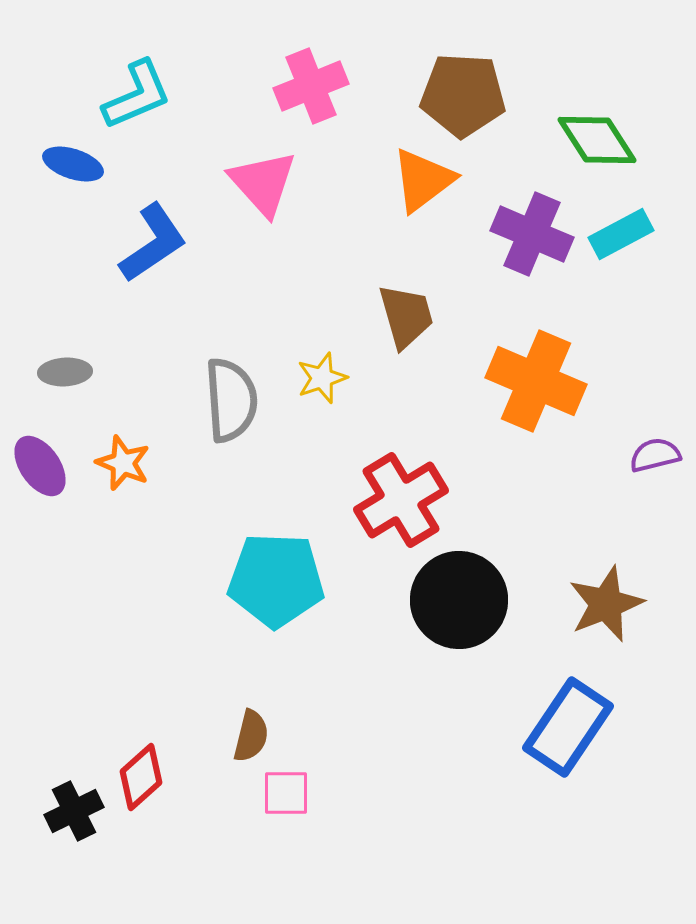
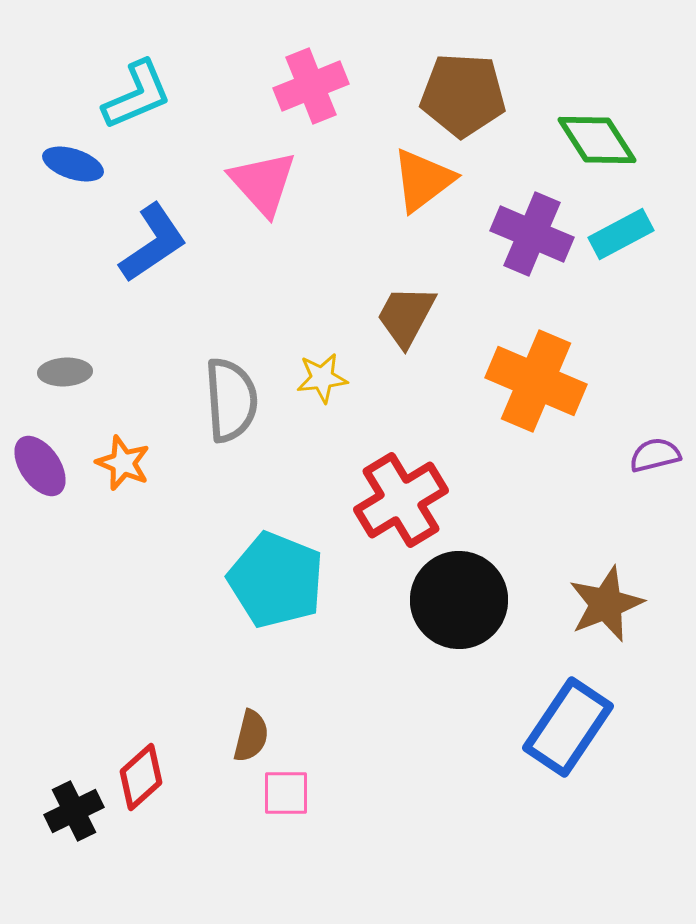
brown trapezoid: rotated 136 degrees counterclockwise
yellow star: rotated 12 degrees clockwise
cyan pentagon: rotated 20 degrees clockwise
